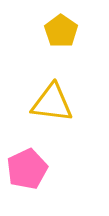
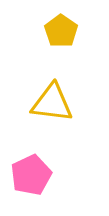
pink pentagon: moved 4 px right, 6 px down
